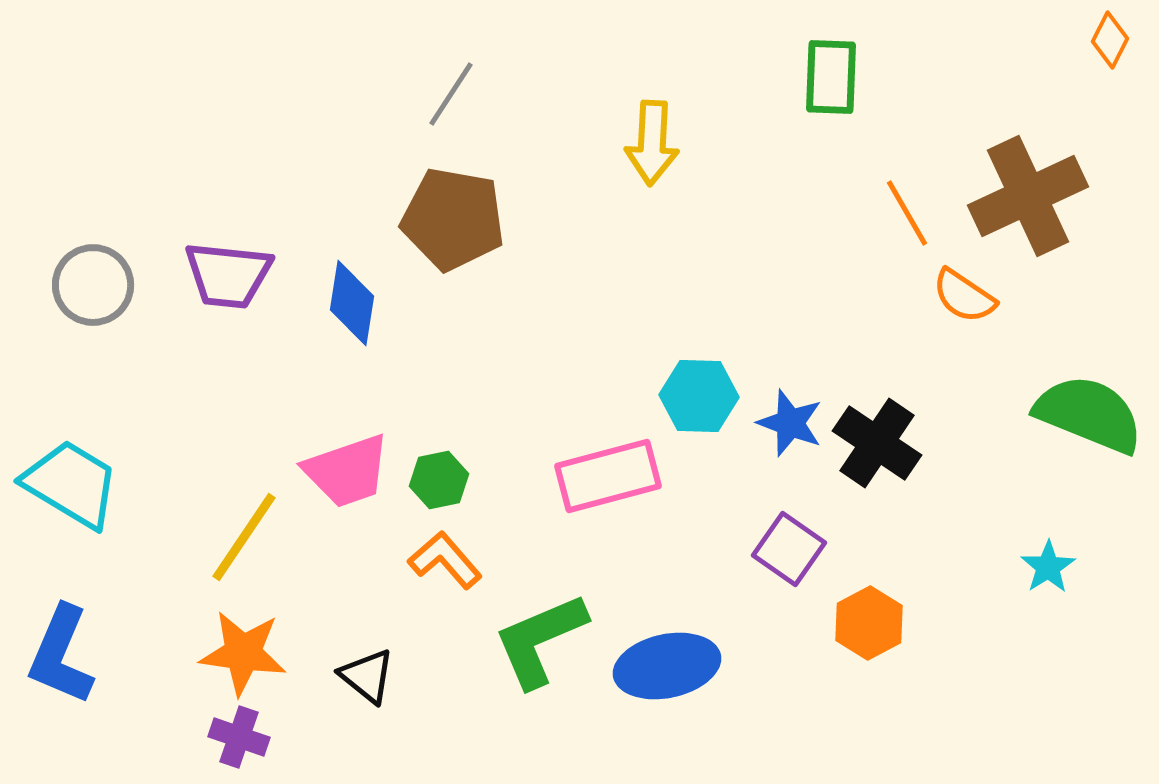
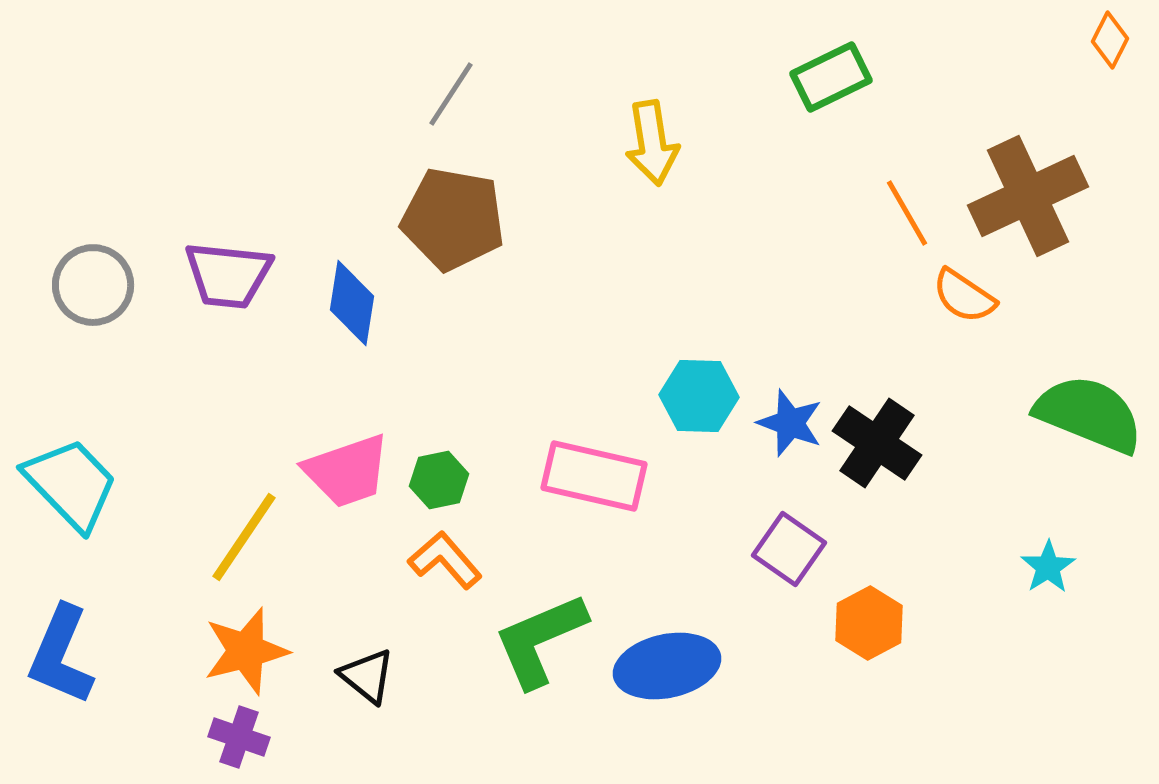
green rectangle: rotated 62 degrees clockwise
yellow arrow: rotated 12 degrees counterclockwise
pink rectangle: moved 14 px left; rotated 28 degrees clockwise
cyan trapezoid: rotated 15 degrees clockwise
orange star: moved 3 px right, 2 px up; rotated 22 degrees counterclockwise
